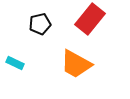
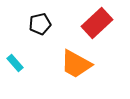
red rectangle: moved 7 px right, 4 px down; rotated 8 degrees clockwise
cyan rectangle: rotated 24 degrees clockwise
